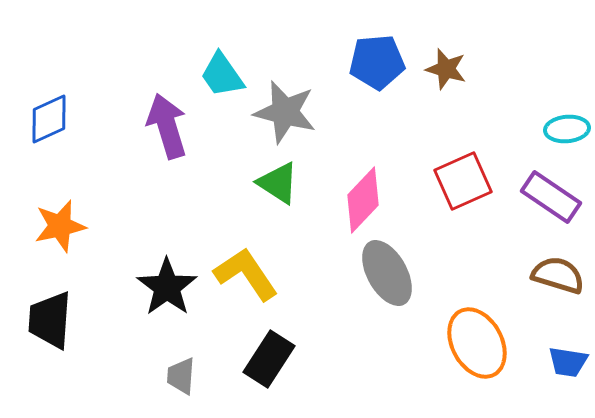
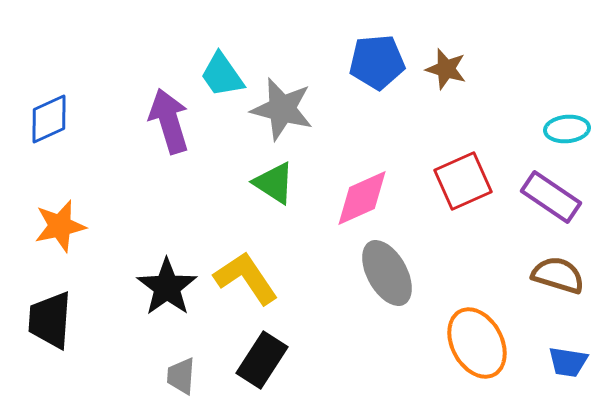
gray star: moved 3 px left, 3 px up
purple arrow: moved 2 px right, 5 px up
green triangle: moved 4 px left
pink diamond: moved 1 px left, 2 px up; rotated 22 degrees clockwise
yellow L-shape: moved 4 px down
black rectangle: moved 7 px left, 1 px down
